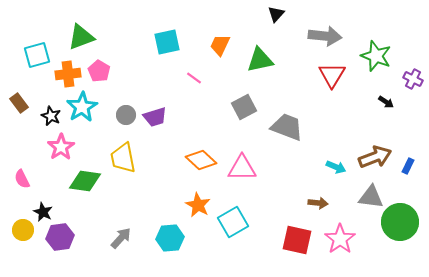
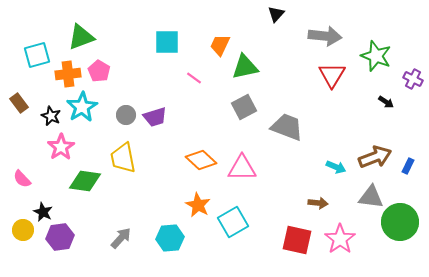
cyan square at (167, 42): rotated 12 degrees clockwise
green triangle at (260, 60): moved 15 px left, 7 px down
pink semicircle at (22, 179): rotated 18 degrees counterclockwise
